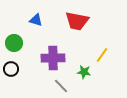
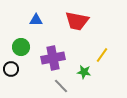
blue triangle: rotated 16 degrees counterclockwise
green circle: moved 7 px right, 4 px down
purple cross: rotated 10 degrees counterclockwise
